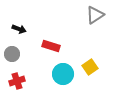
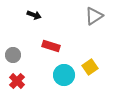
gray triangle: moved 1 px left, 1 px down
black arrow: moved 15 px right, 14 px up
gray circle: moved 1 px right, 1 px down
cyan circle: moved 1 px right, 1 px down
red cross: rotated 28 degrees counterclockwise
